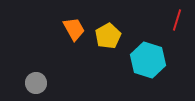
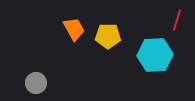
yellow pentagon: rotated 30 degrees clockwise
cyan hexagon: moved 7 px right, 5 px up; rotated 20 degrees counterclockwise
